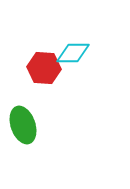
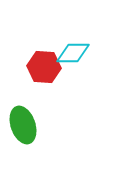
red hexagon: moved 1 px up
